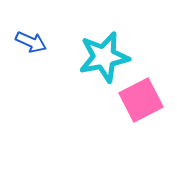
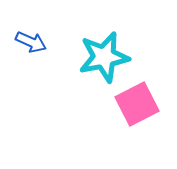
pink square: moved 4 px left, 4 px down
